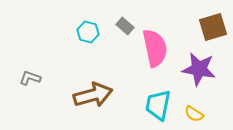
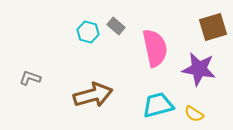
gray rectangle: moved 9 px left
cyan trapezoid: rotated 64 degrees clockwise
